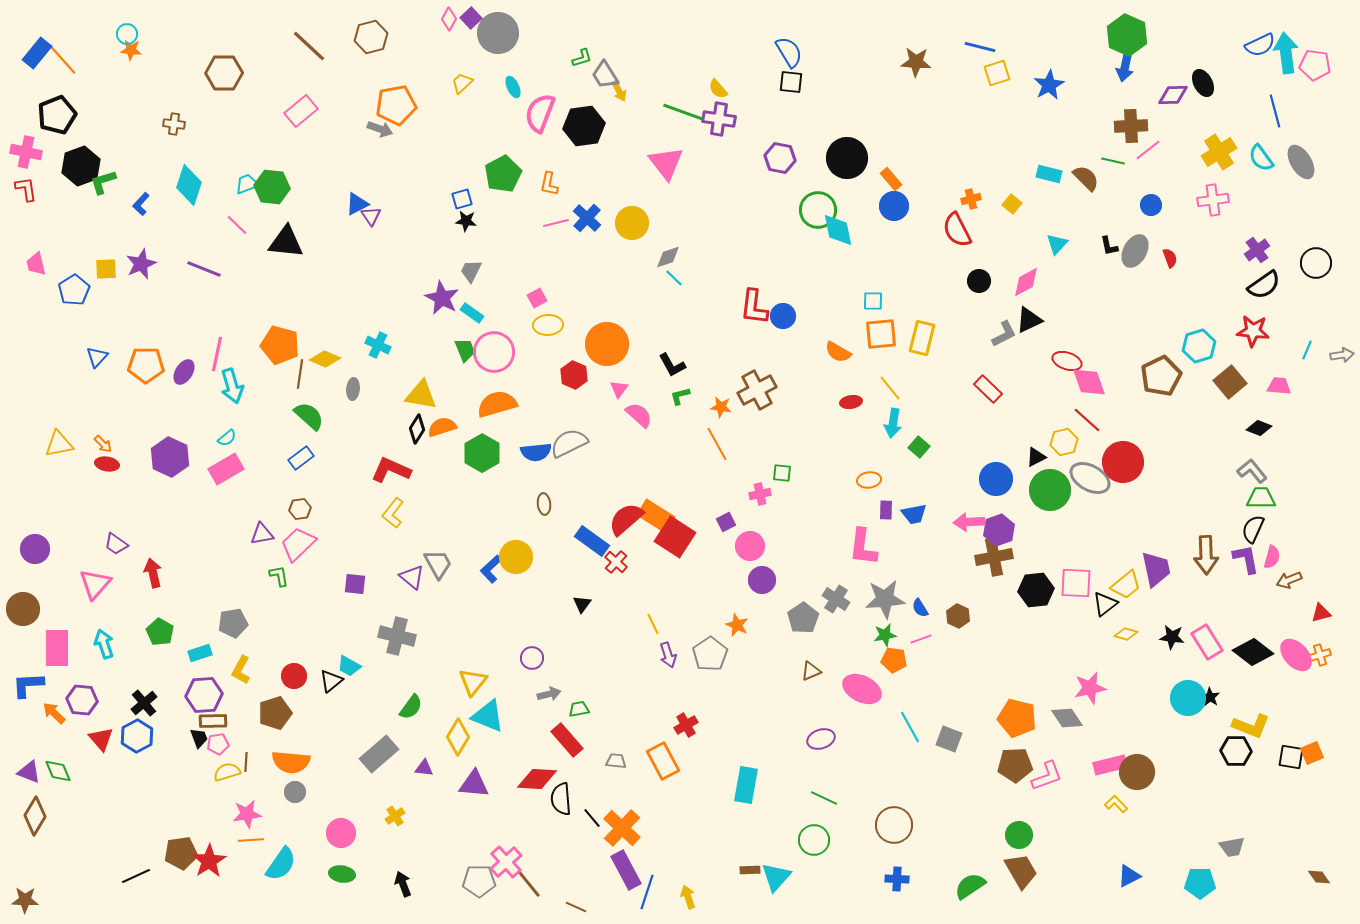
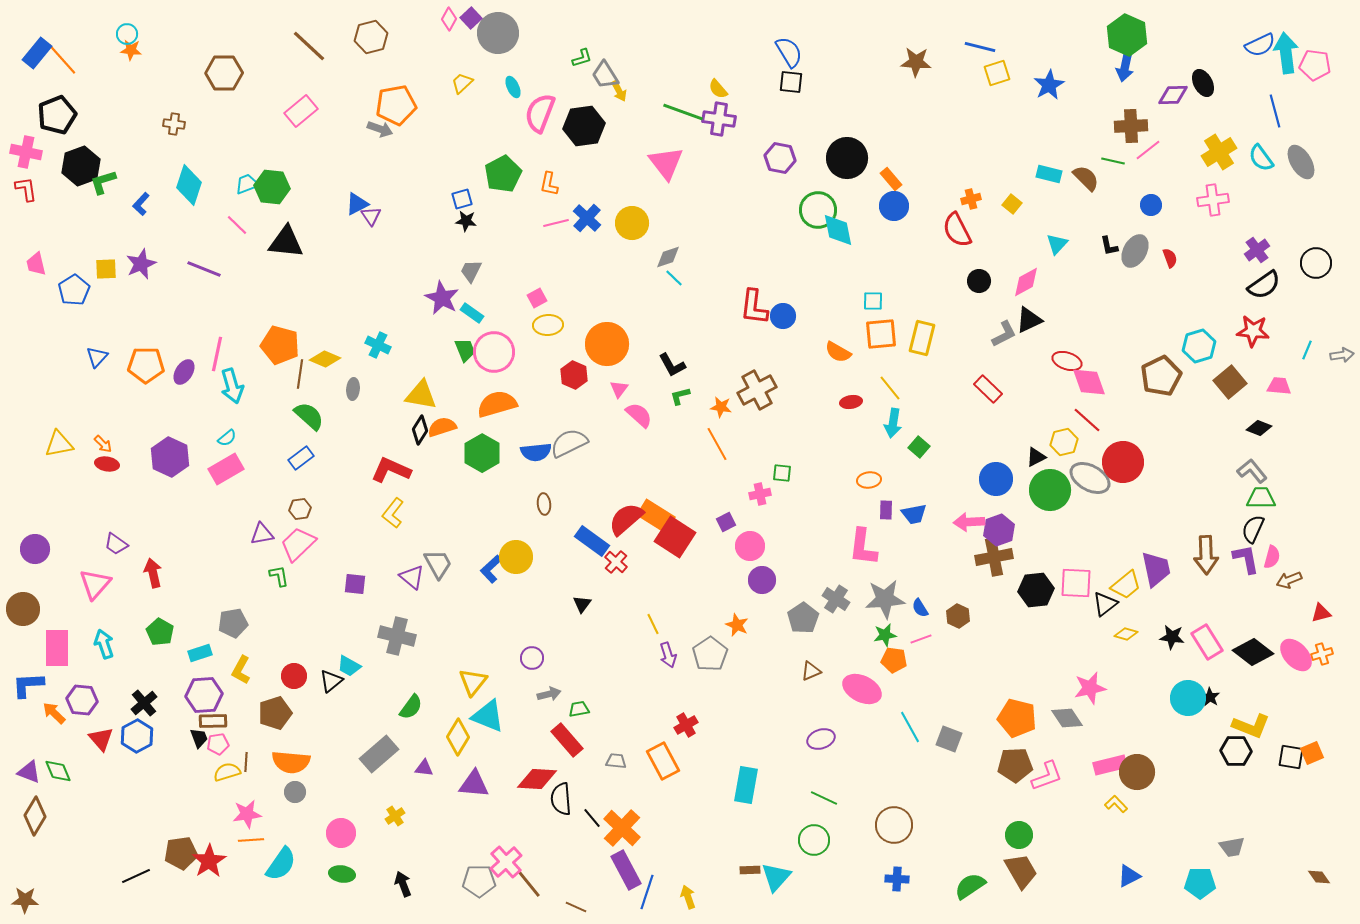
black diamond at (417, 429): moved 3 px right, 1 px down
orange cross at (1320, 655): moved 2 px right, 1 px up
